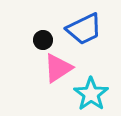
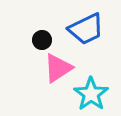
blue trapezoid: moved 2 px right
black circle: moved 1 px left
